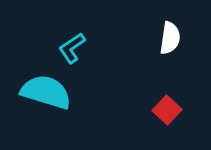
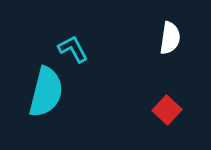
cyan L-shape: moved 1 px right, 1 px down; rotated 96 degrees clockwise
cyan semicircle: rotated 87 degrees clockwise
